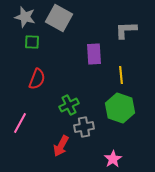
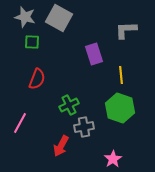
purple rectangle: rotated 15 degrees counterclockwise
